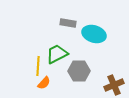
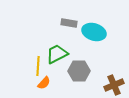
gray rectangle: moved 1 px right
cyan ellipse: moved 2 px up
